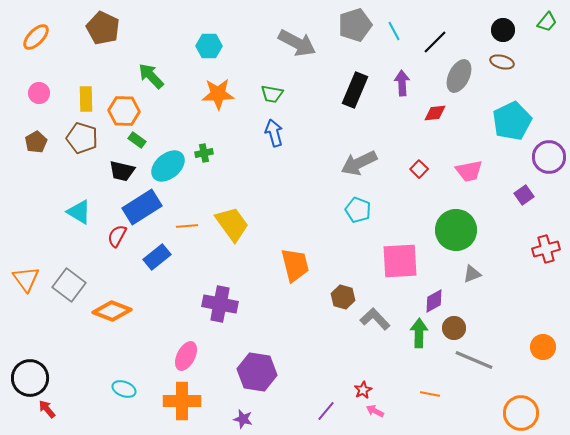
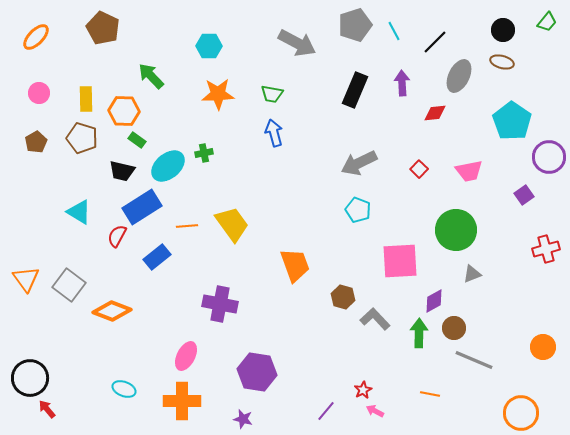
cyan pentagon at (512, 121): rotated 12 degrees counterclockwise
orange trapezoid at (295, 265): rotated 6 degrees counterclockwise
